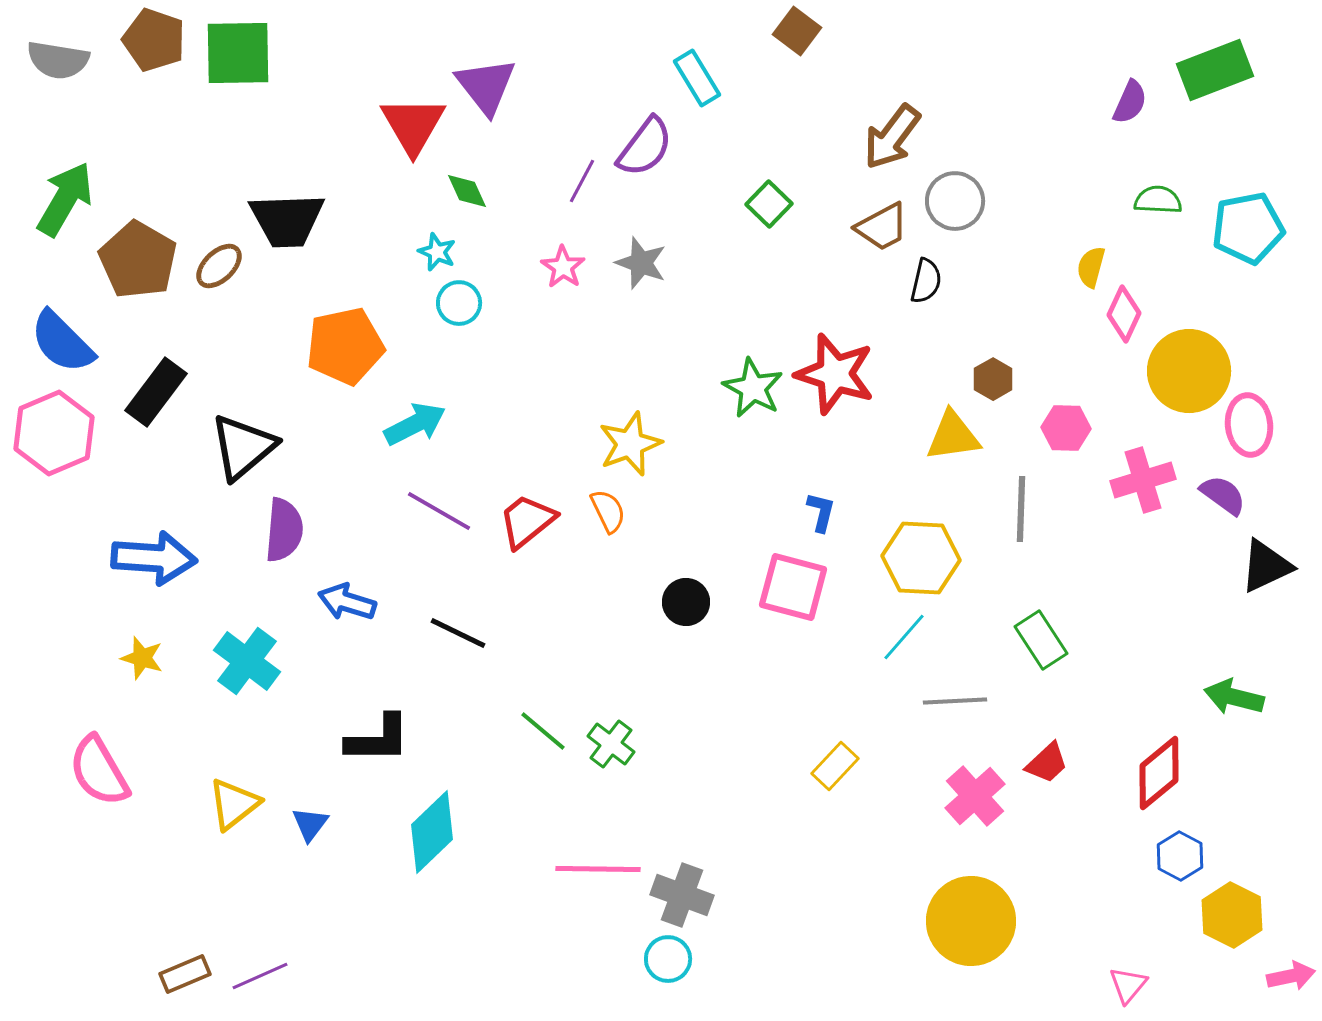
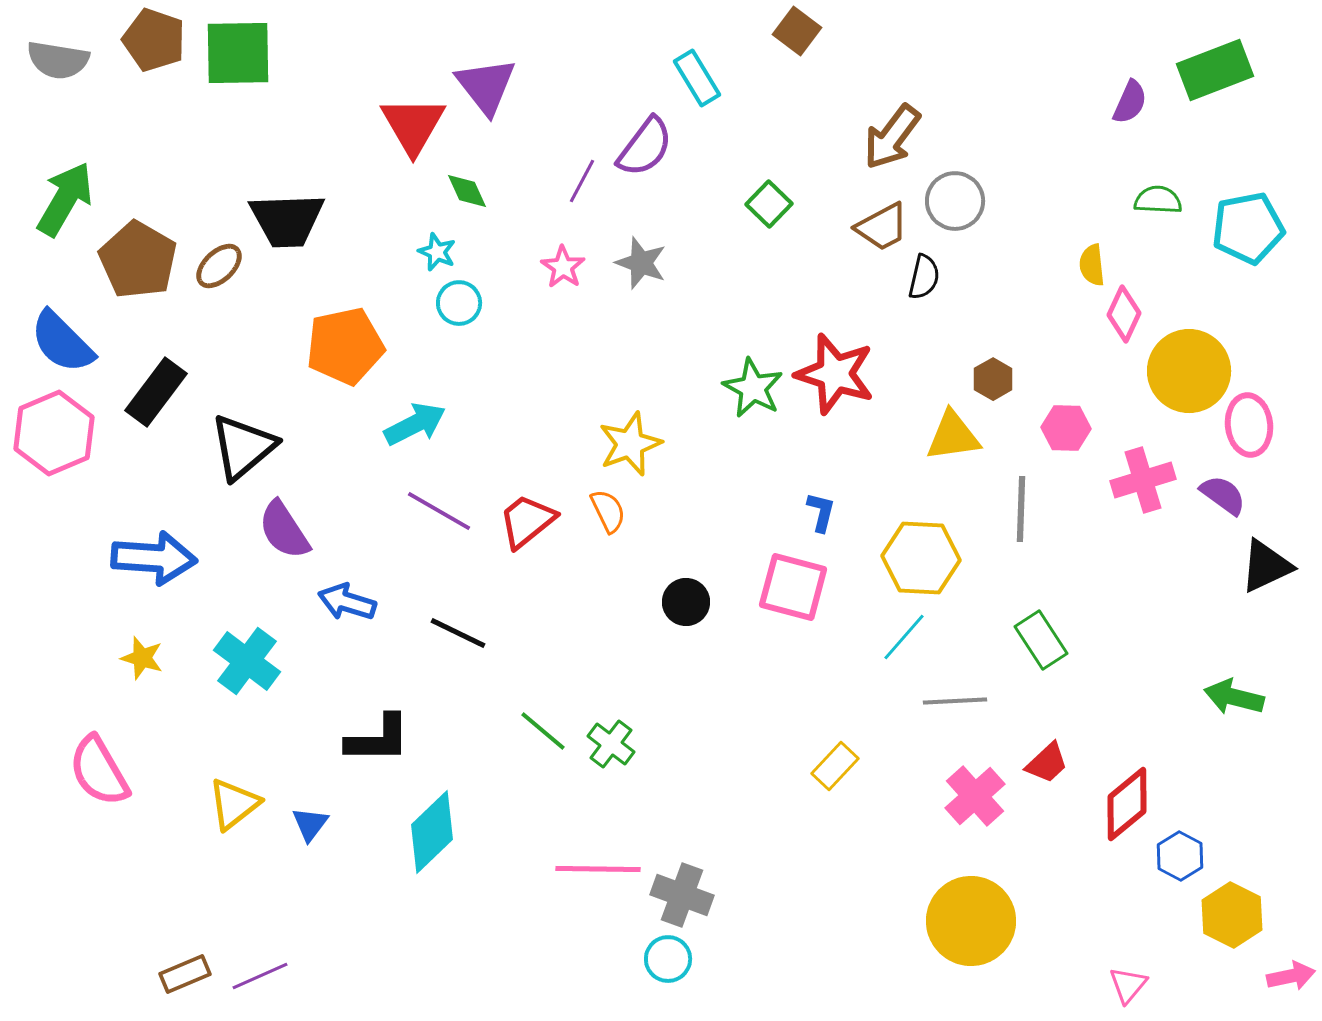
yellow semicircle at (1091, 267): moved 1 px right, 2 px up; rotated 21 degrees counterclockwise
black semicircle at (926, 281): moved 2 px left, 4 px up
purple semicircle at (284, 530): rotated 142 degrees clockwise
red diamond at (1159, 773): moved 32 px left, 31 px down
